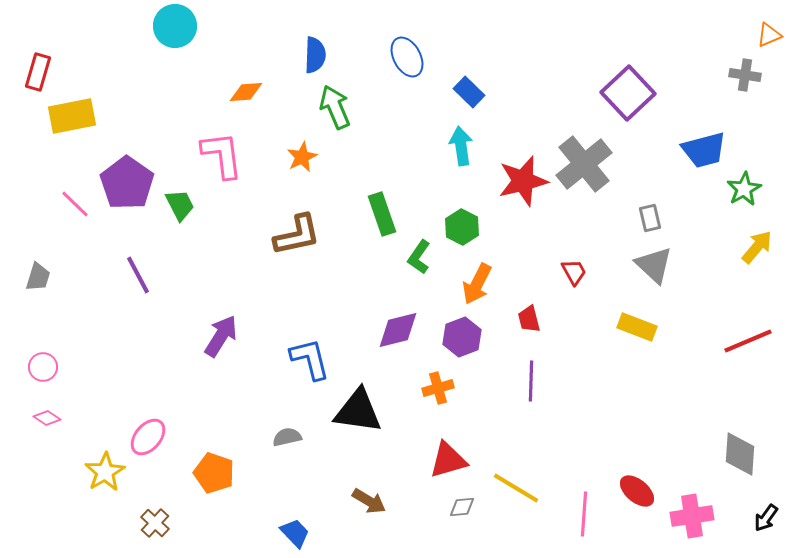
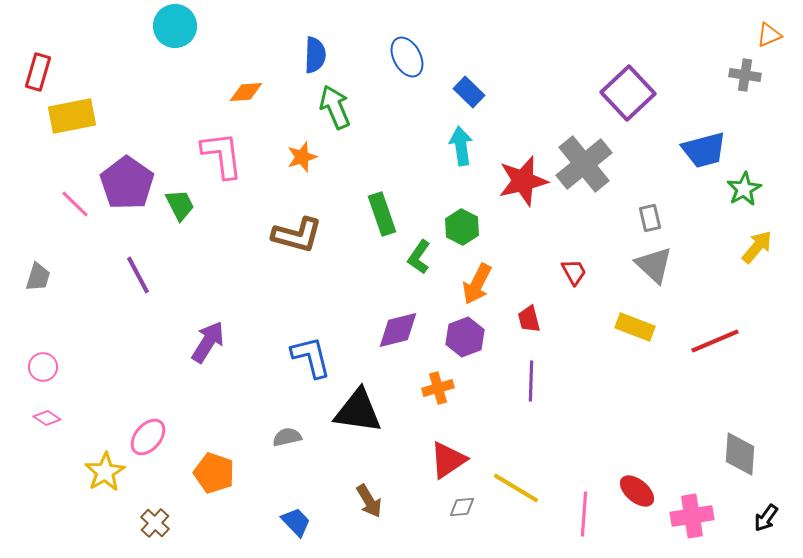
orange star at (302, 157): rotated 8 degrees clockwise
brown L-shape at (297, 235): rotated 27 degrees clockwise
yellow rectangle at (637, 327): moved 2 px left
purple arrow at (221, 336): moved 13 px left, 6 px down
purple hexagon at (462, 337): moved 3 px right
red line at (748, 341): moved 33 px left
blue L-shape at (310, 359): moved 1 px right, 2 px up
red triangle at (448, 460): rotated 18 degrees counterclockwise
brown arrow at (369, 501): rotated 28 degrees clockwise
blue trapezoid at (295, 533): moved 1 px right, 11 px up
